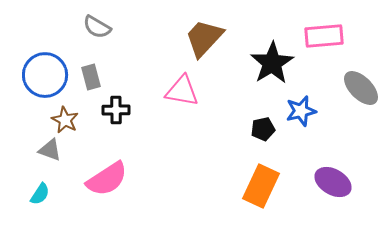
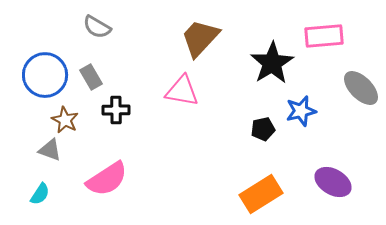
brown trapezoid: moved 4 px left
gray rectangle: rotated 15 degrees counterclockwise
orange rectangle: moved 8 px down; rotated 33 degrees clockwise
